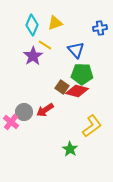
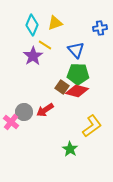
green pentagon: moved 4 px left
